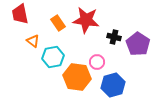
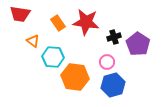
red trapezoid: rotated 70 degrees counterclockwise
red star: moved 2 px down
black cross: rotated 32 degrees counterclockwise
cyan hexagon: rotated 15 degrees clockwise
pink circle: moved 10 px right
orange hexagon: moved 2 px left
